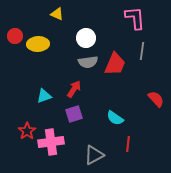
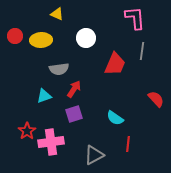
yellow ellipse: moved 3 px right, 4 px up
gray semicircle: moved 29 px left, 7 px down
